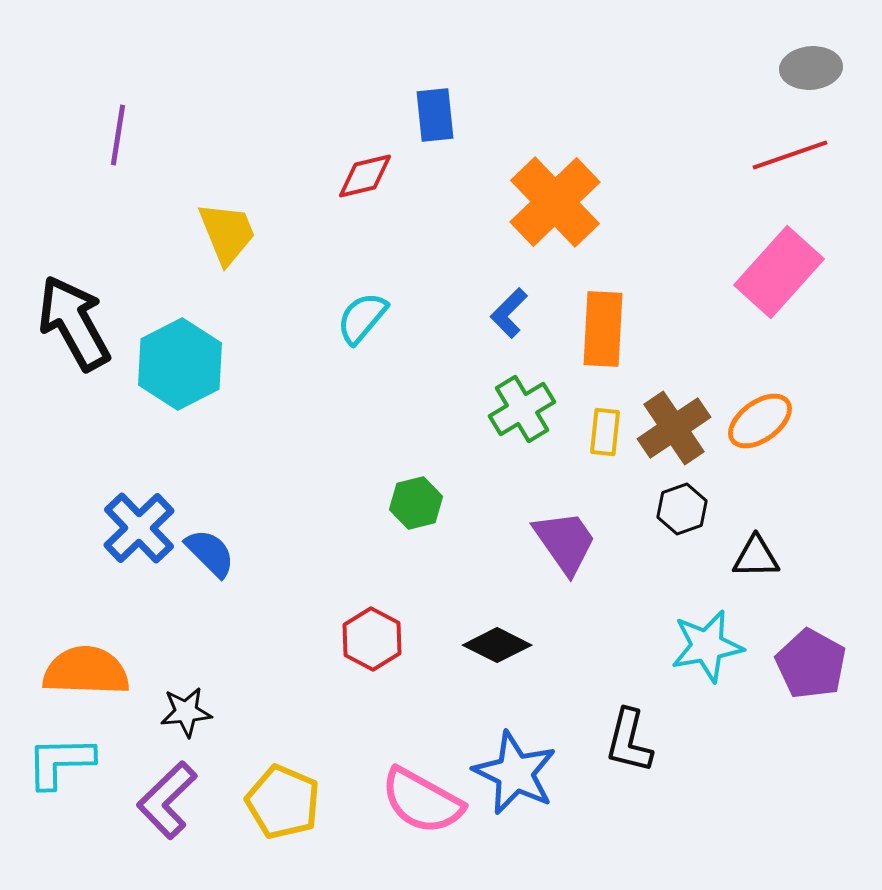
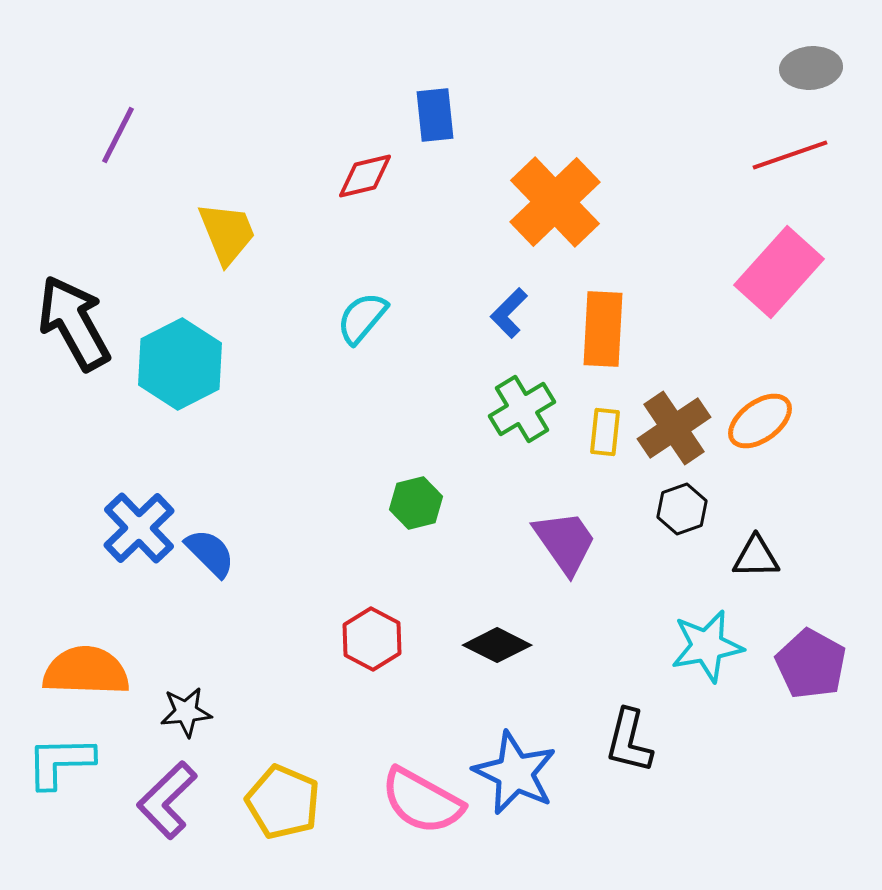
purple line: rotated 18 degrees clockwise
